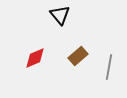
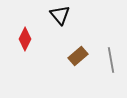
red diamond: moved 10 px left, 19 px up; rotated 40 degrees counterclockwise
gray line: moved 2 px right, 7 px up; rotated 20 degrees counterclockwise
